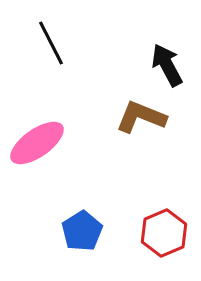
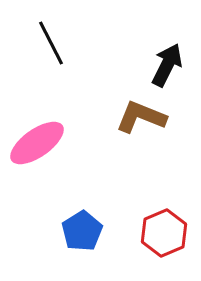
black arrow: rotated 54 degrees clockwise
